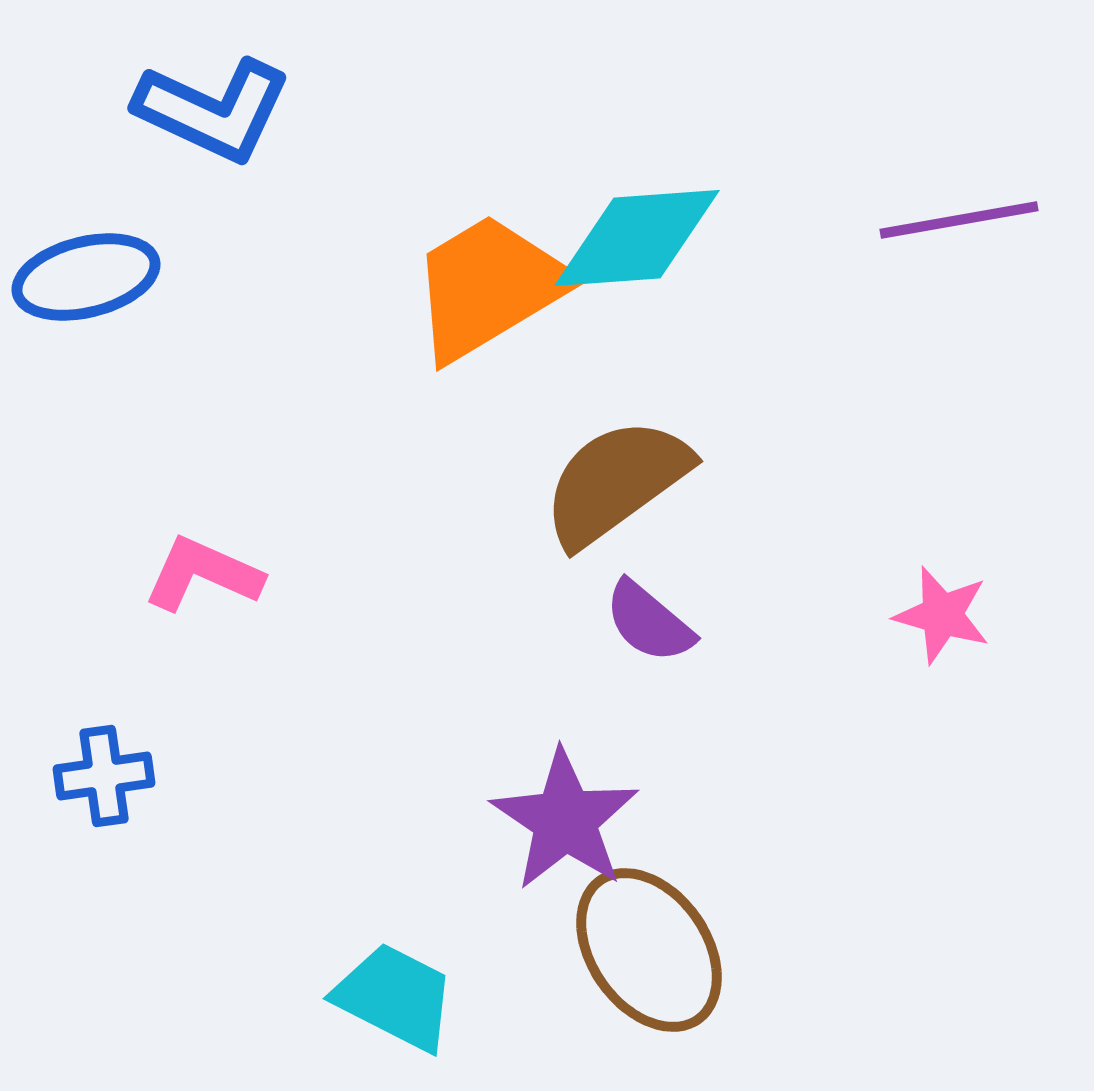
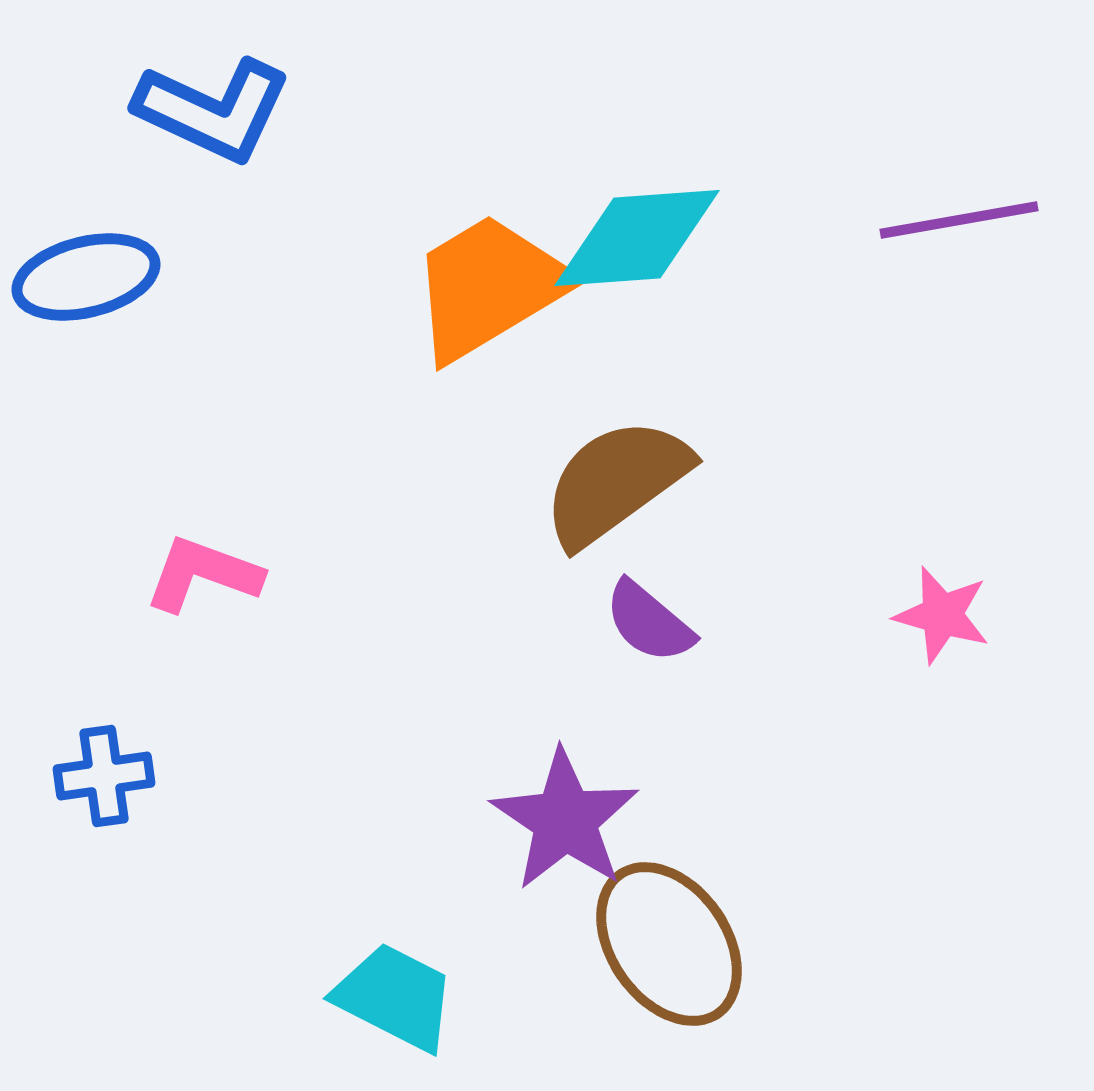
pink L-shape: rotated 4 degrees counterclockwise
brown ellipse: moved 20 px right, 6 px up
